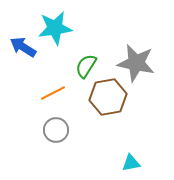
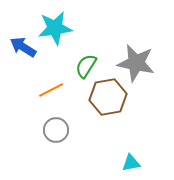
orange line: moved 2 px left, 3 px up
